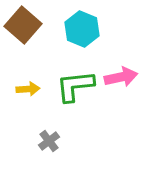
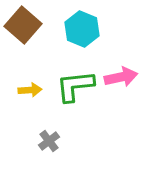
yellow arrow: moved 2 px right, 1 px down
